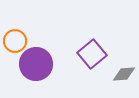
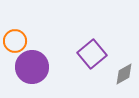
purple circle: moved 4 px left, 3 px down
gray diamond: rotated 25 degrees counterclockwise
